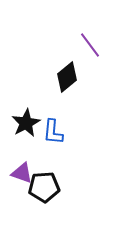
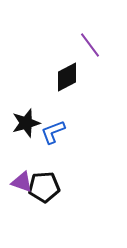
black diamond: rotated 12 degrees clockwise
black star: rotated 12 degrees clockwise
blue L-shape: rotated 64 degrees clockwise
purple triangle: moved 9 px down
